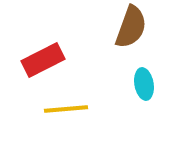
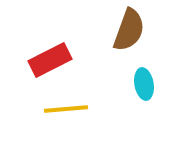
brown semicircle: moved 2 px left, 3 px down
red rectangle: moved 7 px right
